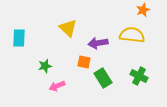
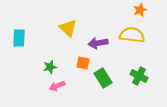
orange star: moved 3 px left
orange square: moved 1 px left, 1 px down
green star: moved 5 px right, 1 px down
